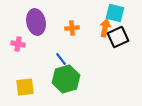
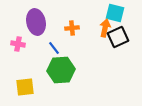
blue line: moved 7 px left, 11 px up
green hexagon: moved 5 px left, 9 px up; rotated 12 degrees clockwise
